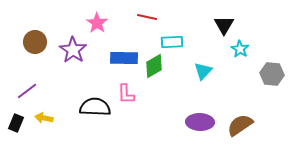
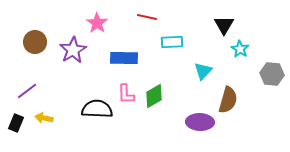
purple star: rotated 8 degrees clockwise
green diamond: moved 30 px down
black semicircle: moved 2 px right, 2 px down
brown semicircle: moved 12 px left, 25 px up; rotated 140 degrees clockwise
